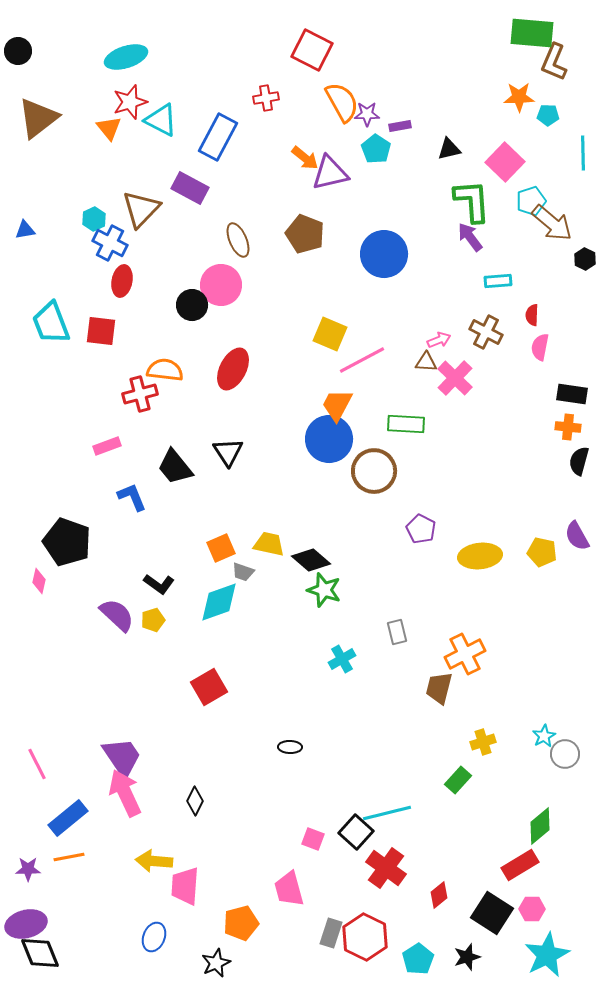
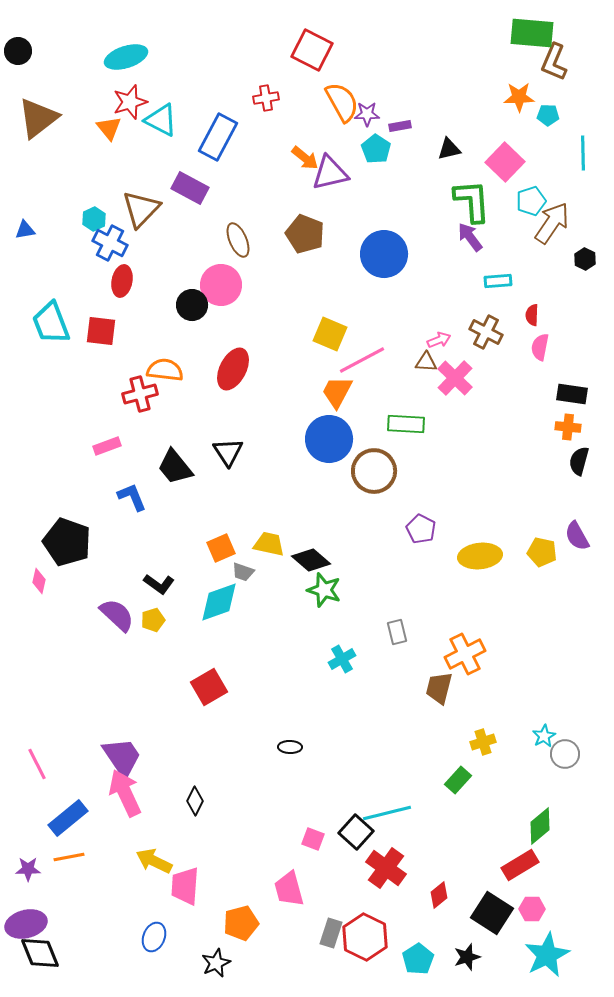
brown arrow at (552, 223): rotated 96 degrees counterclockwise
orange trapezoid at (337, 405): moved 13 px up
yellow arrow at (154, 861): rotated 21 degrees clockwise
